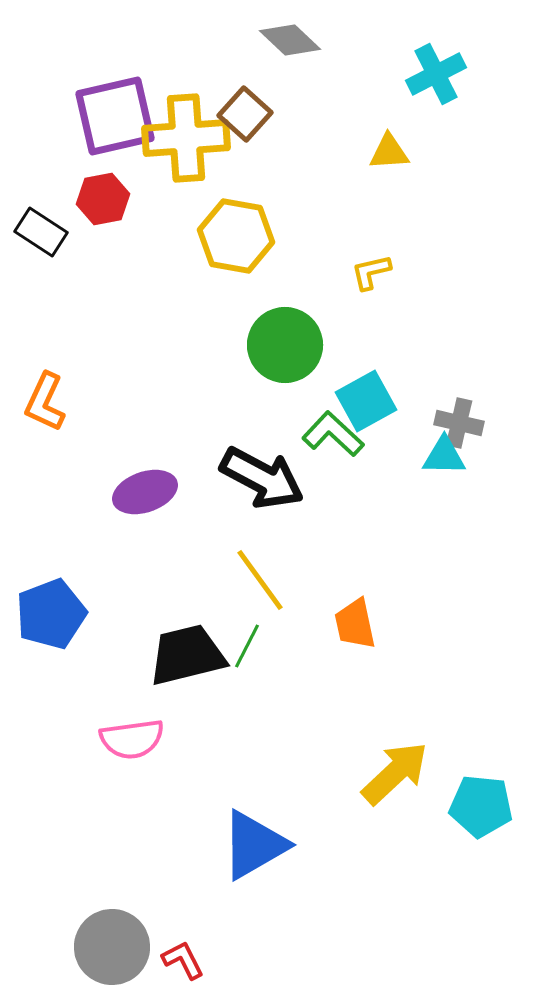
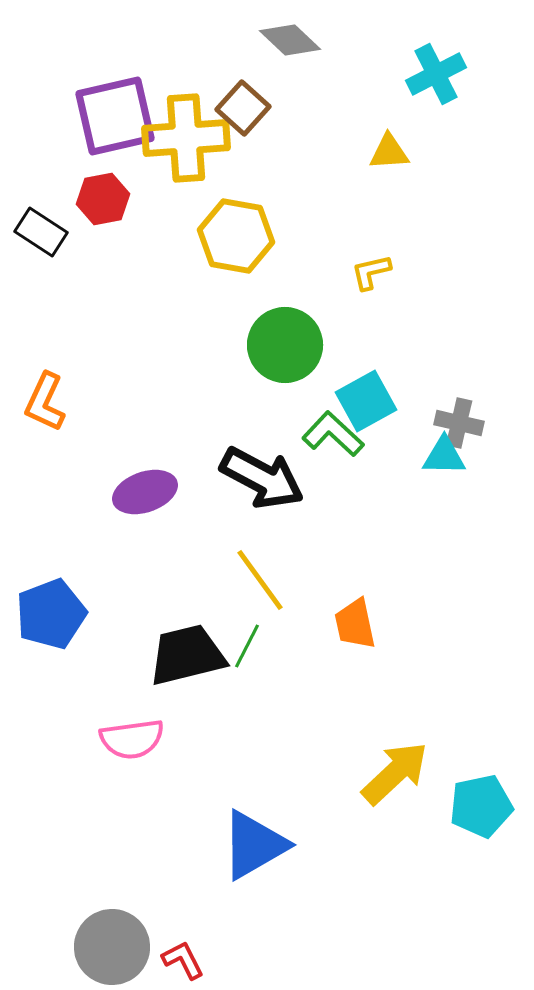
brown square: moved 2 px left, 6 px up
cyan pentagon: rotated 18 degrees counterclockwise
